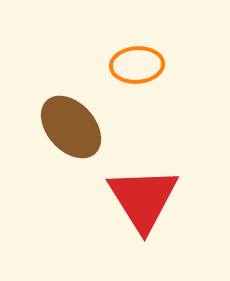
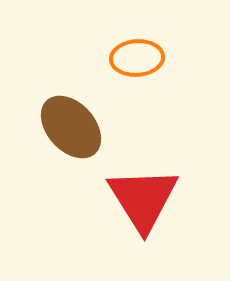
orange ellipse: moved 7 px up
